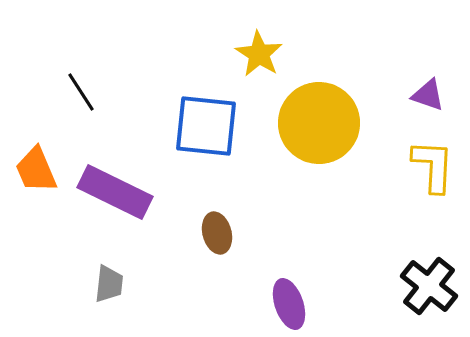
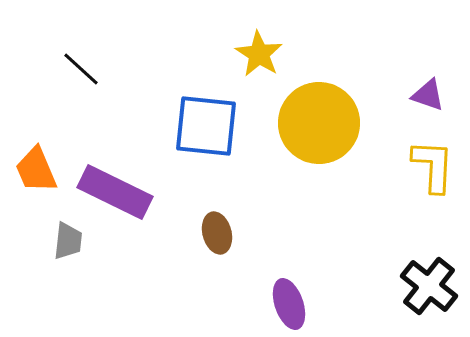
black line: moved 23 px up; rotated 15 degrees counterclockwise
gray trapezoid: moved 41 px left, 43 px up
